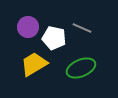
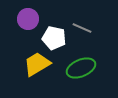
purple circle: moved 8 px up
yellow trapezoid: moved 3 px right
